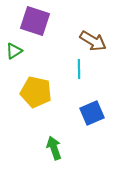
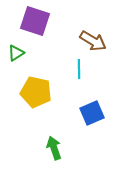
green triangle: moved 2 px right, 2 px down
